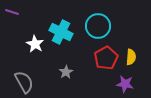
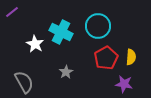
purple line: rotated 56 degrees counterclockwise
purple star: moved 1 px left
